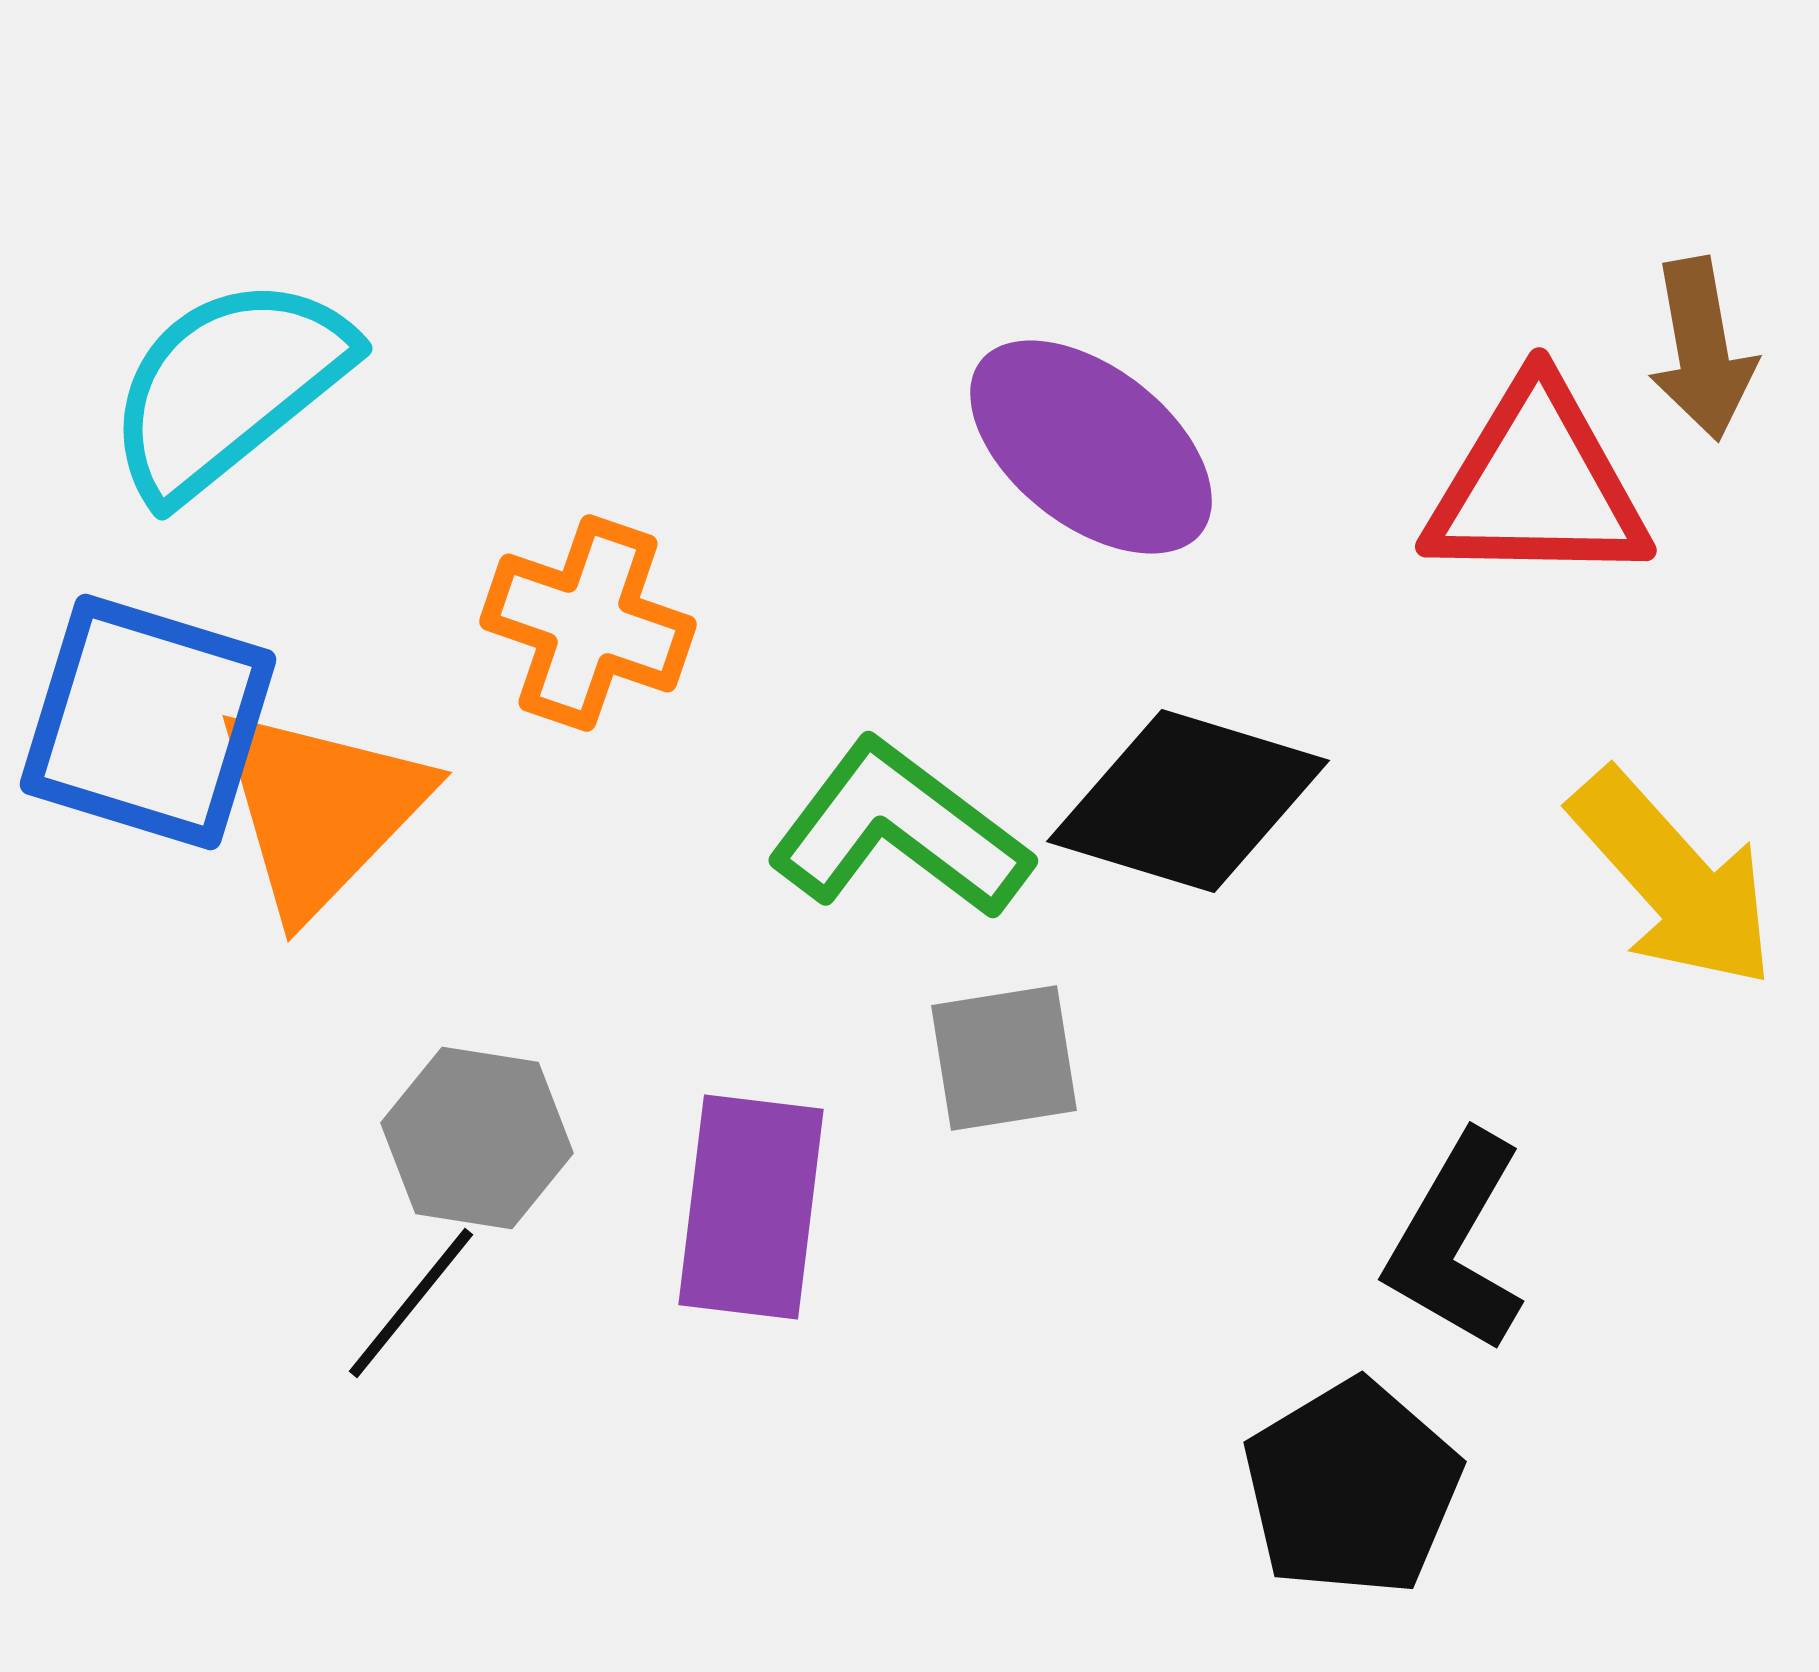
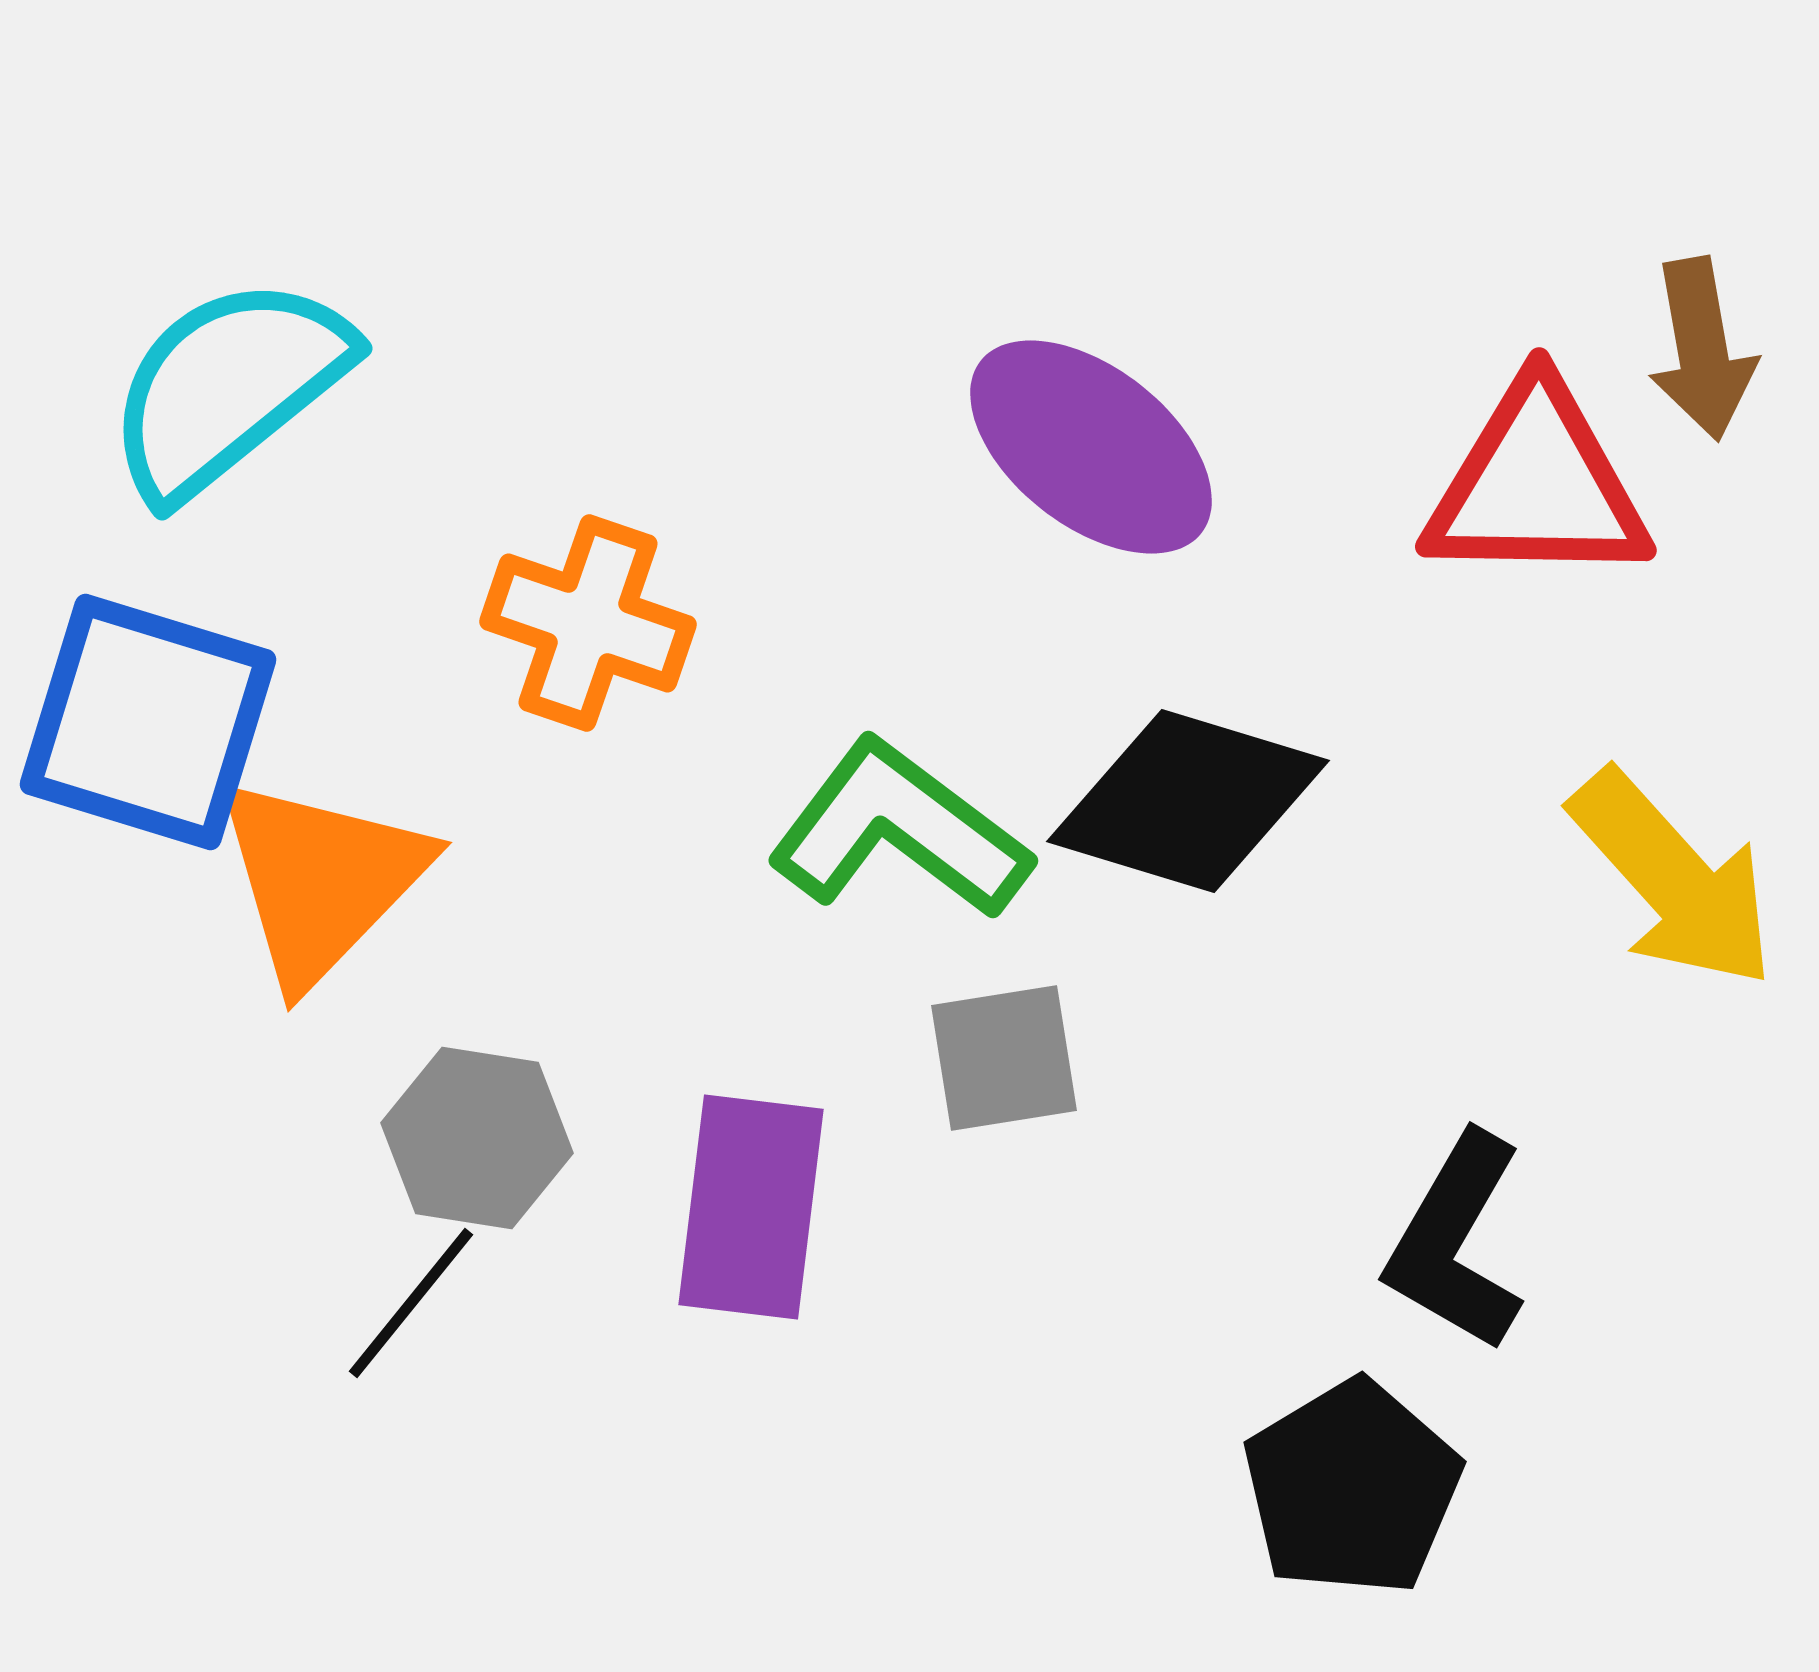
orange triangle: moved 70 px down
